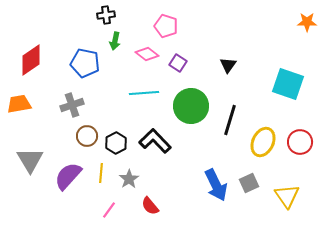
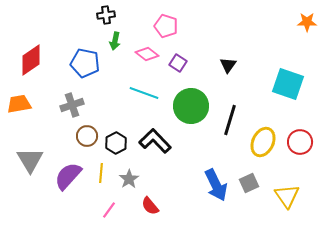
cyan line: rotated 24 degrees clockwise
